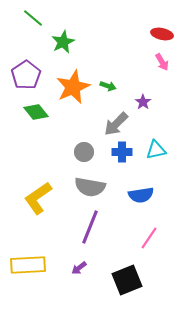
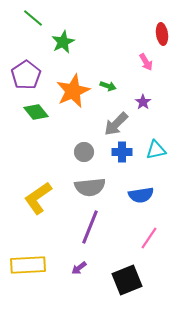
red ellipse: rotated 70 degrees clockwise
pink arrow: moved 16 px left
orange star: moved 4 px down
gray semicircle: rotated 16 degrees counterclockwise
